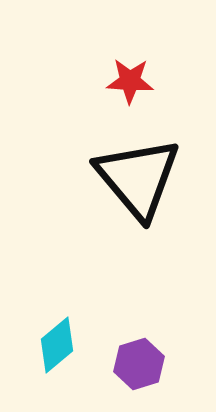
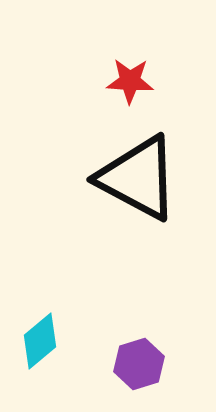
black triangle: rotated 22 degrees counterclockwise
cyan diamond: moved 17 px left, 4 px up
